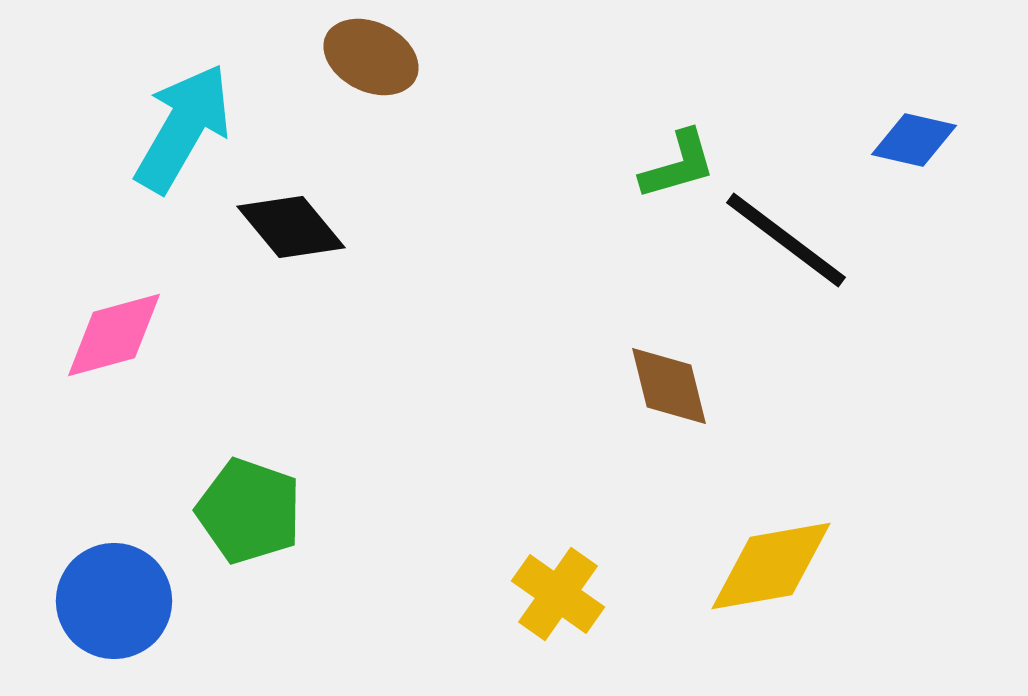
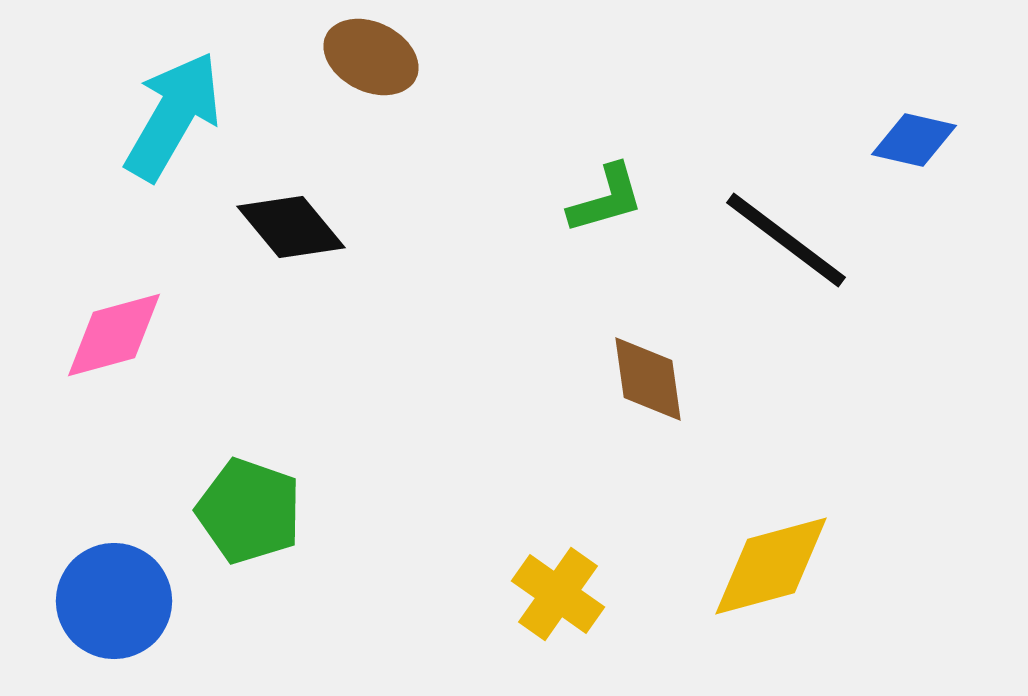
cyan arrow: moved 10 px left, 12 px up
green L-shape: moved 72 px left, 34 px down
brown diamond: moved 21 px left, 7 px up; rotated 6 degrees clockwise
yellow diamond: rotated 5 degrees counterclockwise
